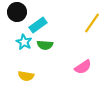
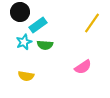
black circle: moved 3 px right
cyan star: rotated 21 degrees clockwise
